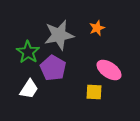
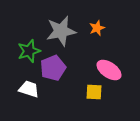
gray star: moved 2 px right, 4 px up
green star: moved 1 px right, 1 px up; rotated 20 degrees clockwise
purple pentagon: rotated 20 degrees clockwise
white trapezoid: rotated 105 degrees counterclockwise
